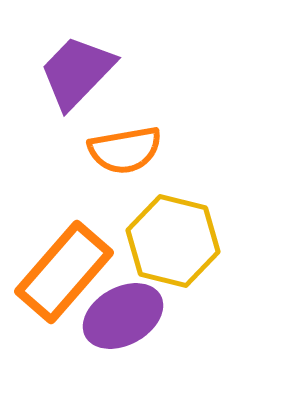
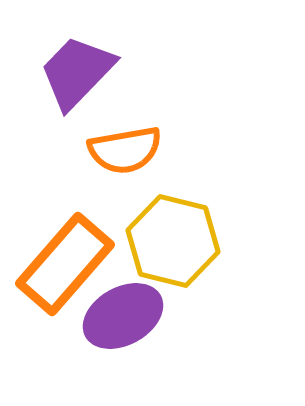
orange rectangle: moved 1 px right, 8 px up
